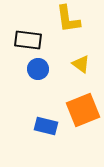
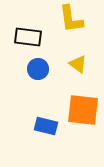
yellow L-shape: moved 3 px right
black rectangle: moved 3 px up
yellow triangle: moved 3 px left
orange square: rotated 28 degrees clockwise
